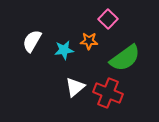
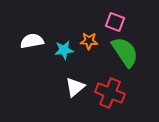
pink square: moved 7 px right, 3 px down; rotated 24 degrees counterclockwise
white semicircle: rotated 50 degrees clockwise
green semicircle: moved 6 px up; rotated 88 degrees counterclockwise
red cross: moved 2 px right
